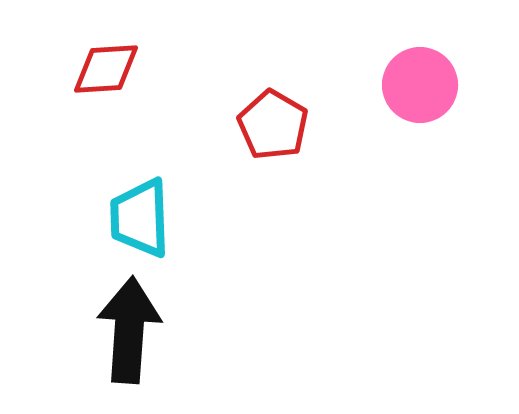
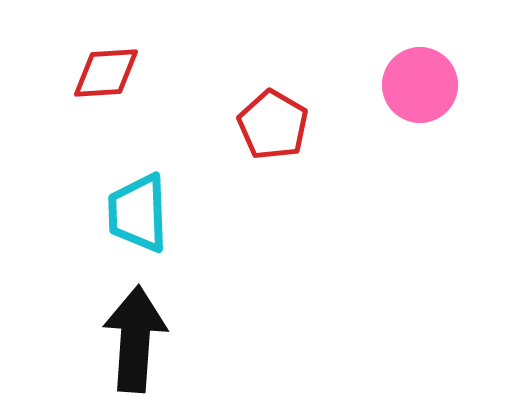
red diamond: moved 4 px down
cyan trapezoid: moved 2 px left, 5 px up
black arrow: moved 6 px right, 9 px down
